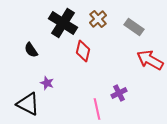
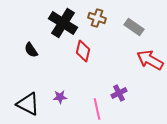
brown cross: moved 1 px left, 1 px up; rotated 30 degrees counterclockwise
purple star: moved 13 px right, 14 px down; rotated 24 degrees counterclockwise
